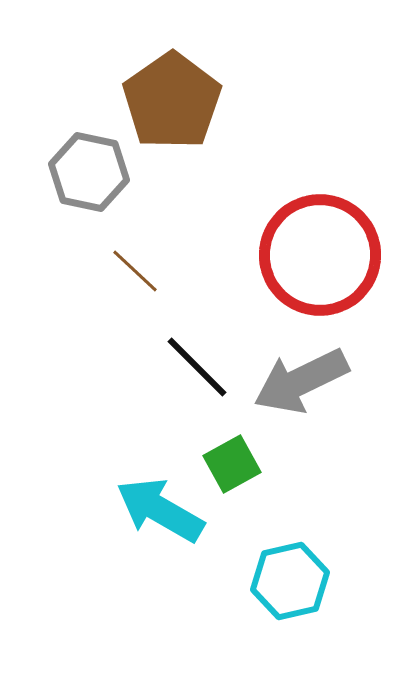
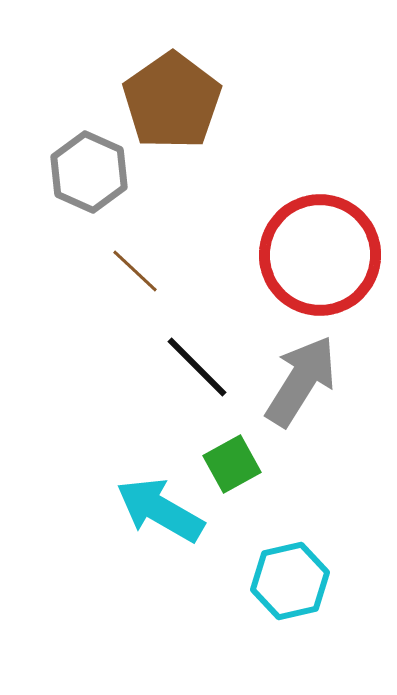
gray hexagon: rotated 12 degrees clockwise
gray arrow: rotated 148 degrees clockwise
